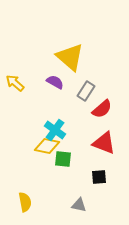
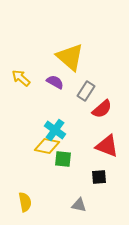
yellow arrow: moved 6 px right, 5 px up
red triangle: moved 3 px right, 3 px down
